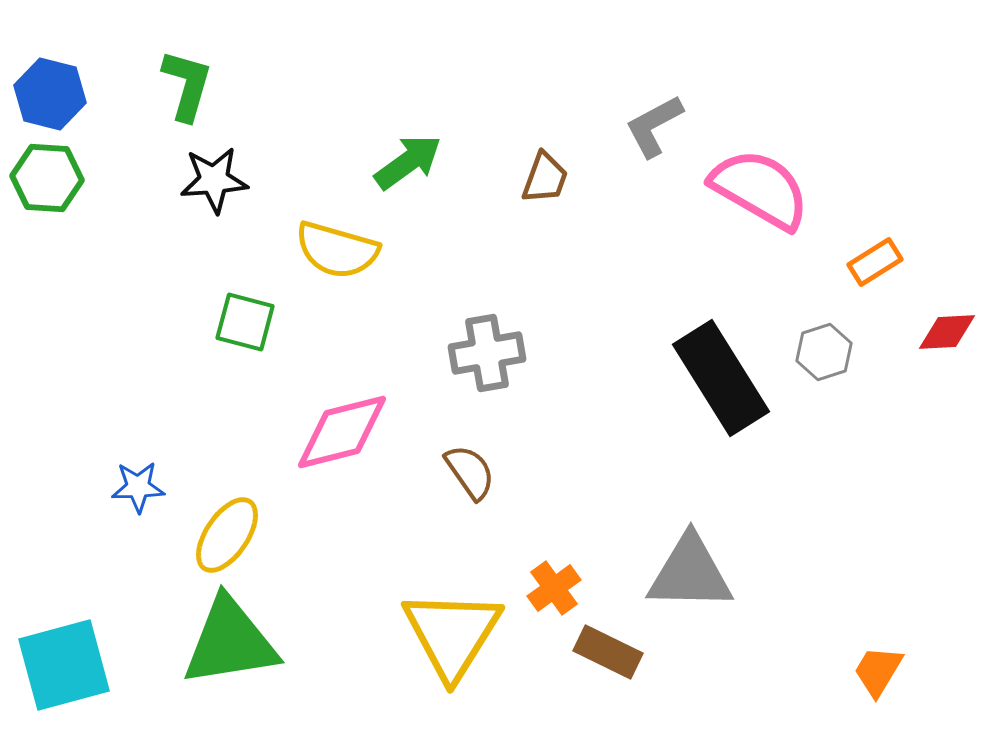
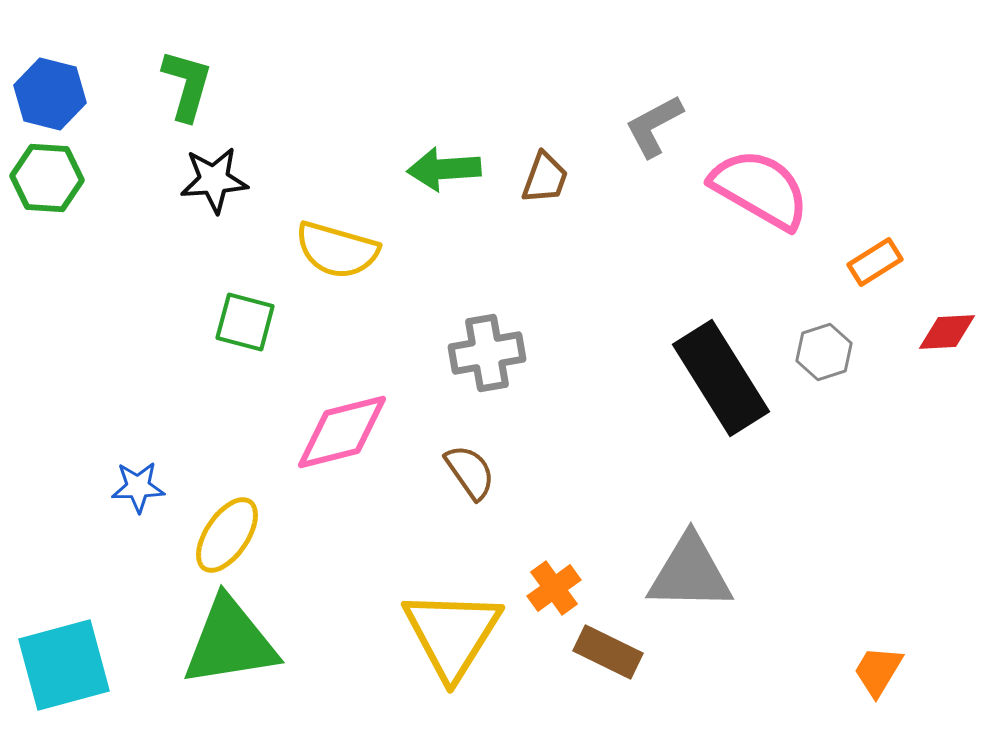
green arrow: moved 36 px right, 7 px down; rotated 148 degrees counterclockwise
